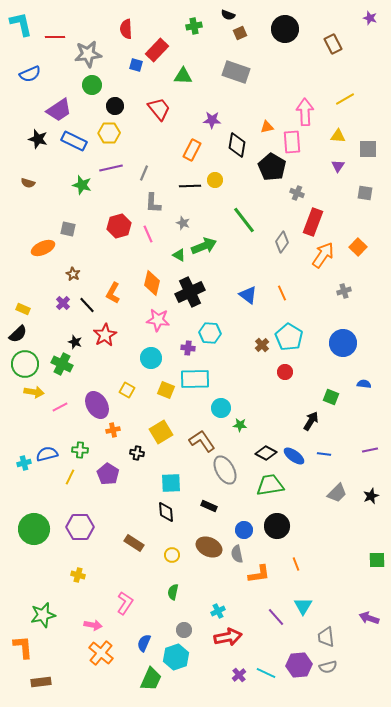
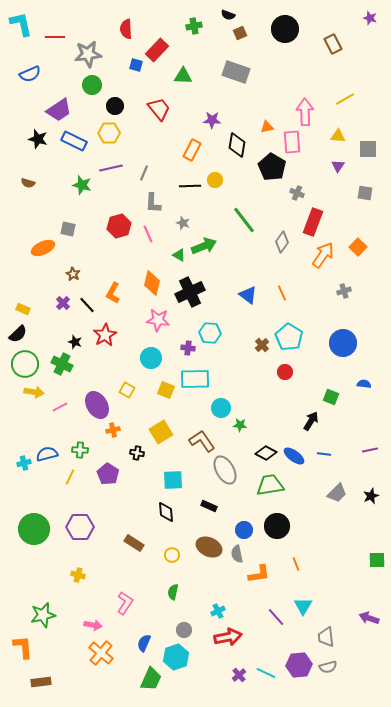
cyan square at (171, 483): moved 2 px right, 3 px up
